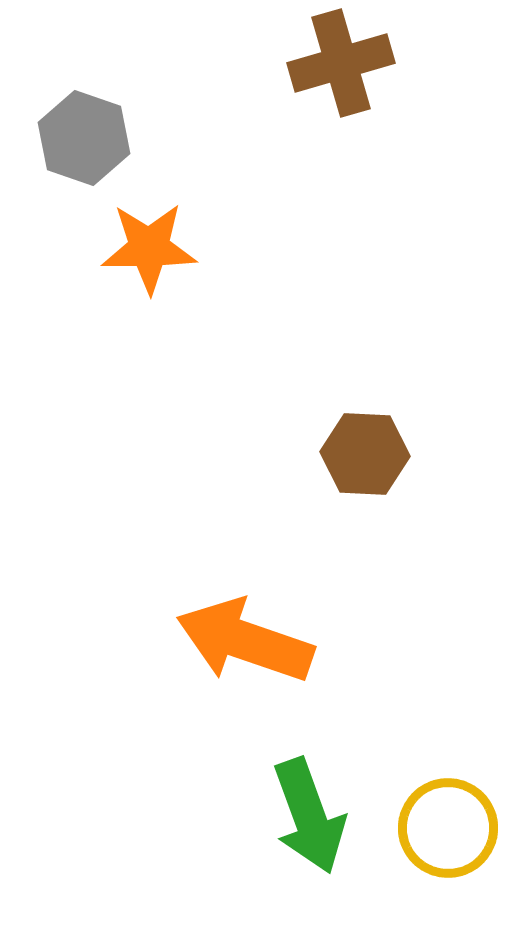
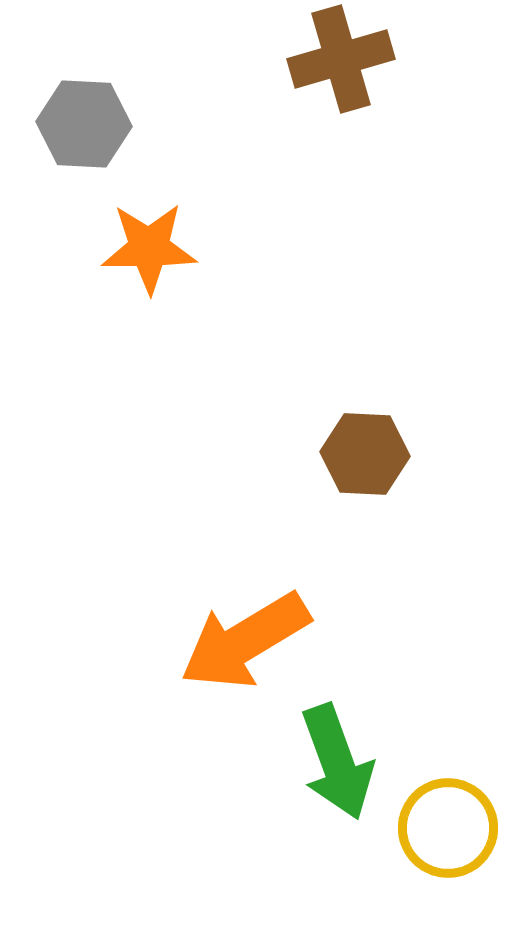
brown cross: moved 4 px up
gray hexagon: moved 14 px up; rotated 16 degrees counterclockwise
orange arrow: rotated 50 degrees counterclockwise
green arrow: moved 28 px right, 54 px up
